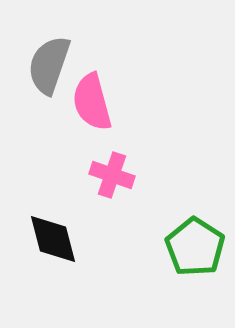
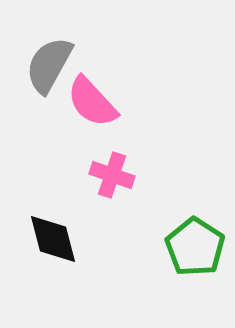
gray semicircle: rotated 10 degrees clockwise
pink semicircle: rotated 28 degrees counterclockwise
